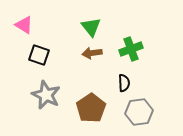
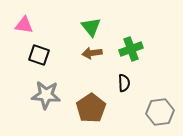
pink triangle: rotated 24 degrees counterclockwise
gray star: rotated 20 degrees counterclockwise
gray hexagon: moved 21 px right
